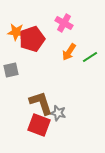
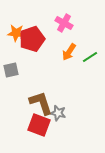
orange star: moved 1 px down
